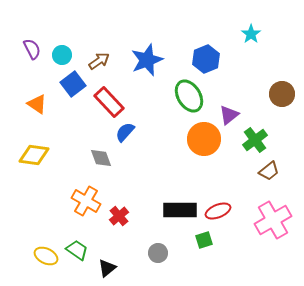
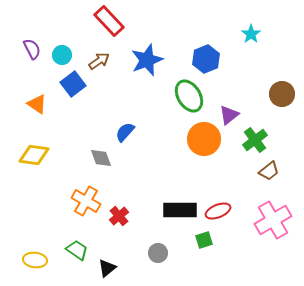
red rectangle: moved 81 px up
yellow ellipse: moved 11 px left, 4 px down; rotated 20 degrees counterclockwise
